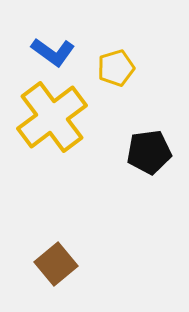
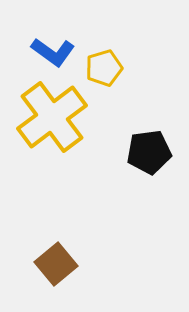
yellow pentagon: moved 12 px left
